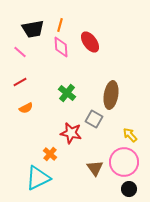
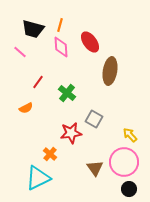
black trapezoid: rotated 25 degrees clockwise
red line: moved 18 px right; rotated 24 degrees counterclockwise
brown ellipse: moved 1 px left, 24 px up
red star: rotated 20 degrees counterclockwise
